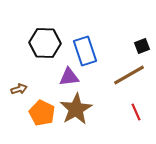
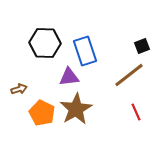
brown line: rotated 8 degrees counterclockwise
